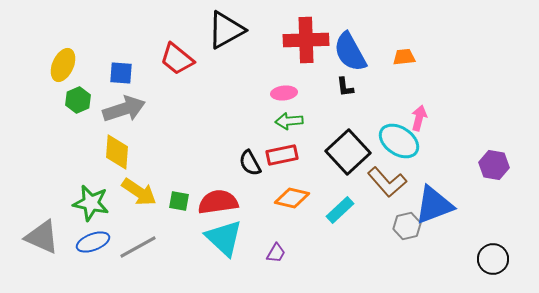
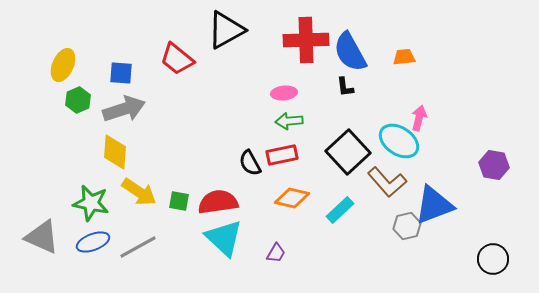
yellow diamond: moved 2 px left
